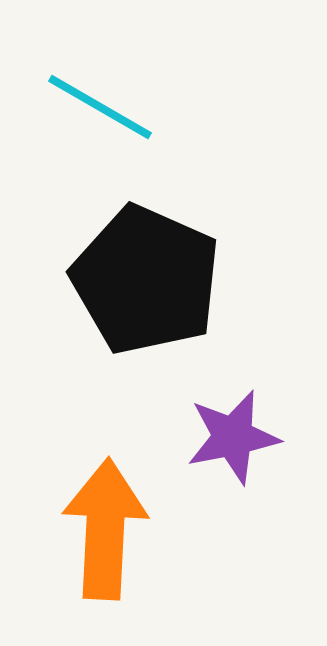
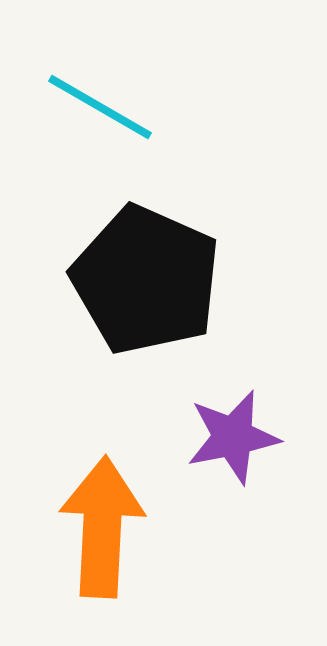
orange arrow: moved 3 px left, 2 px up
